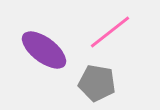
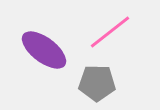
gray pentagon: rotated 9 degrees counterclockwise
